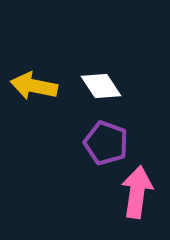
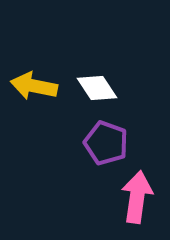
white diamond: moved 4 px left, 2 px down
pink arrow: moved 5 px down
